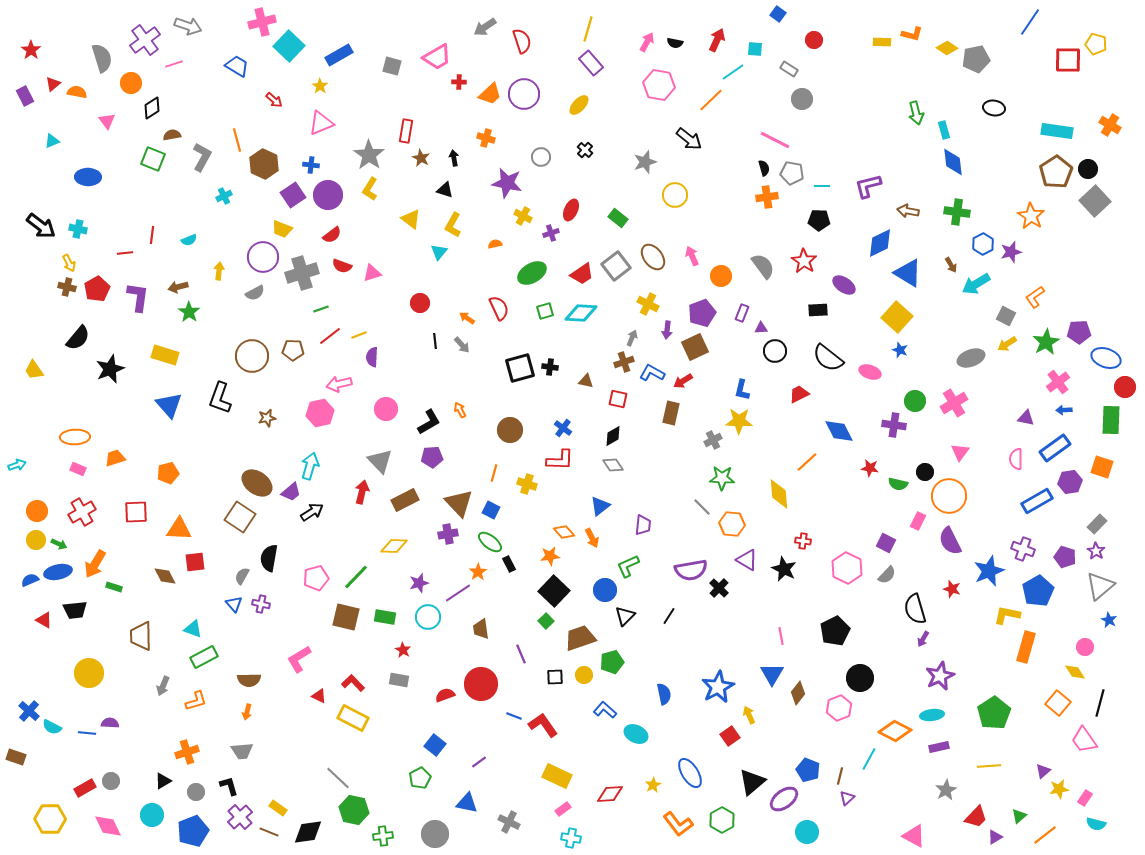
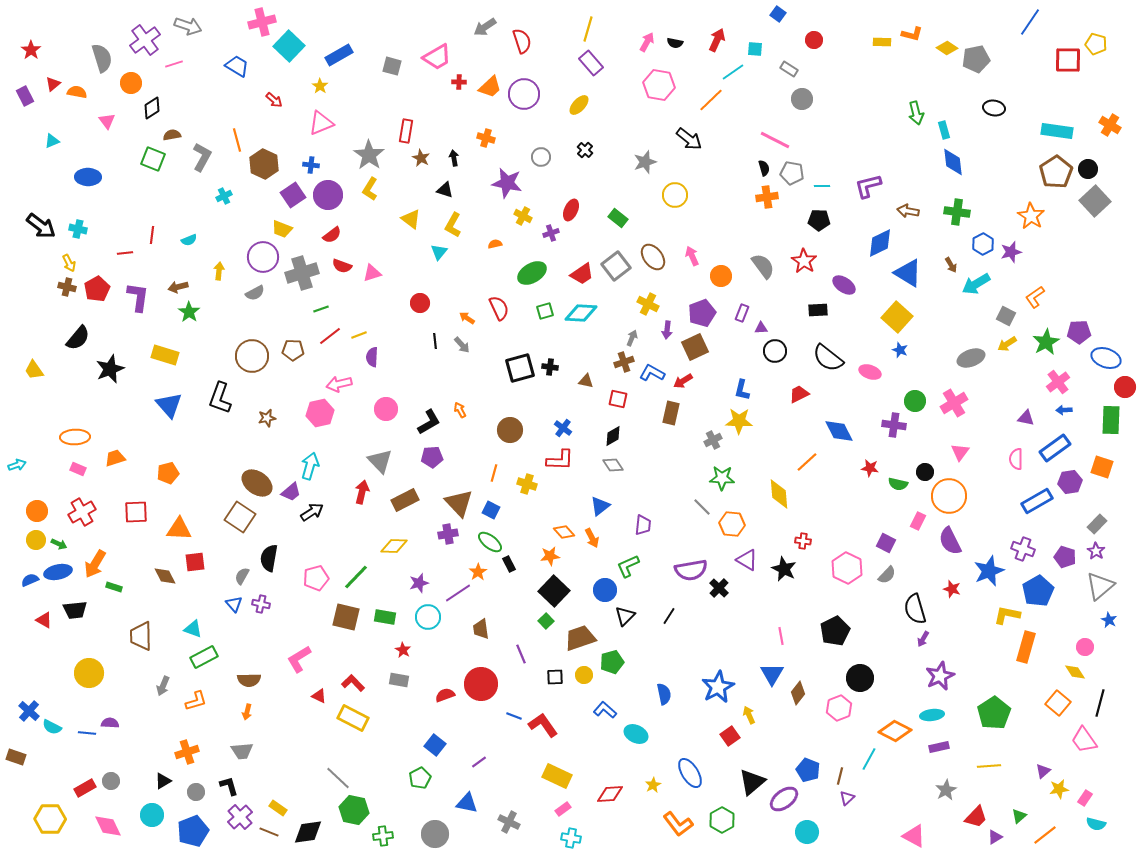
orange trapezoid at (490, 94): moved 7 px up
